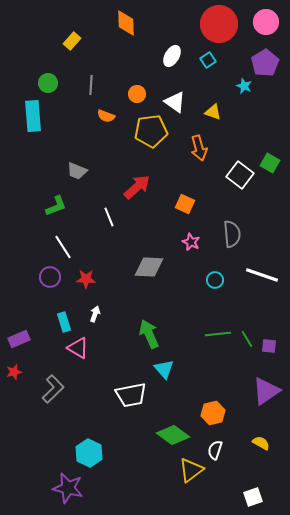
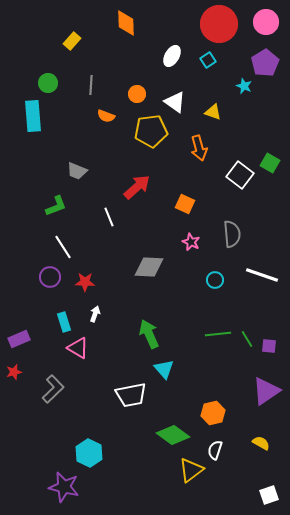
red star at (86, 279): moved 1 px left, 3 px down
purple star at (68, 488): moved 4 px left, 1 px up
white square at (253, 497): moved 16 px right, 2 px up
